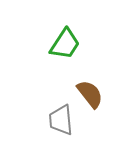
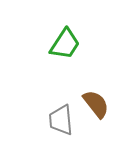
brown semicircle: moved 6 px right, 10 px down
